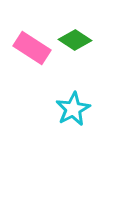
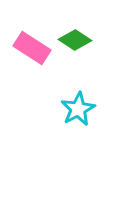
cyan star: moved 5 px right
